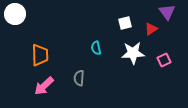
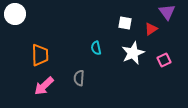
white square: rotated 24 degrees clockwise
white star: rotated 20 degrees counterclockwise
